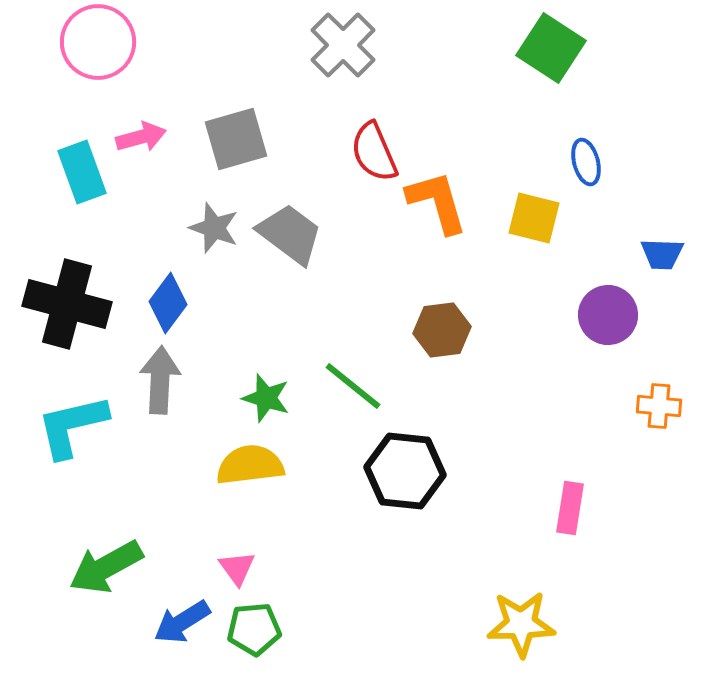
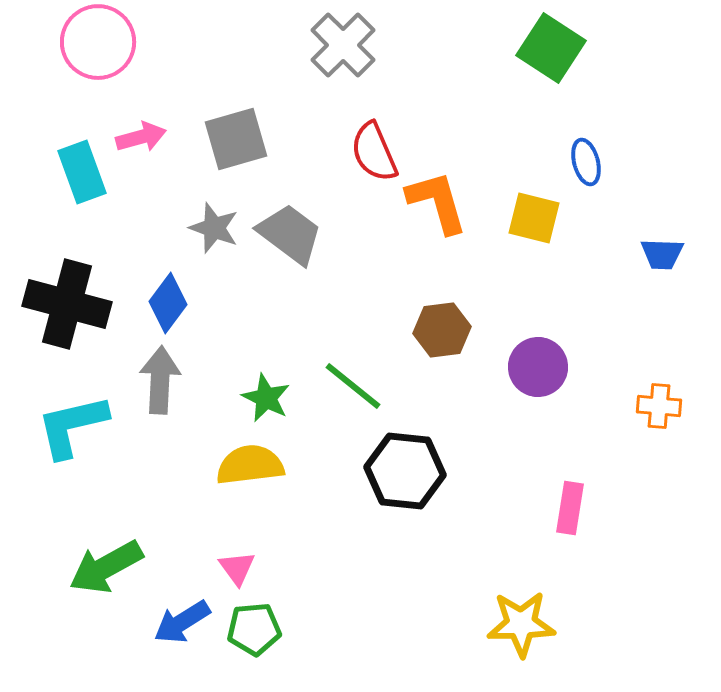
purple circle: moved 70 px left, 52 px down
green star: rotated 9 degrees clockwise
